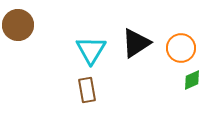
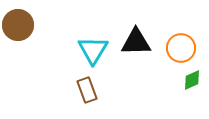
black triangle: moved 1 px up; rotated 32 degrees clockwise
cyan triangle: moved 2 px right
brown rectangle: rotated 10 degrees counterclockwise
